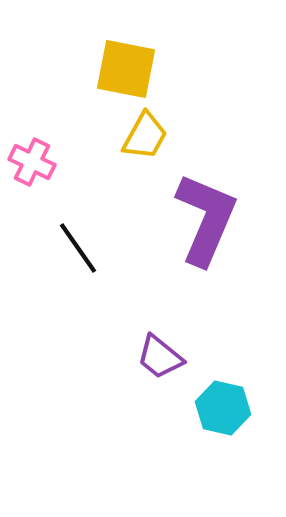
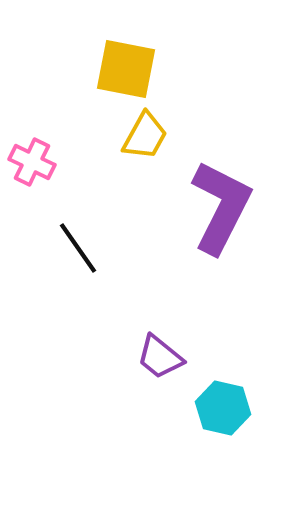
purple L-shape: moved 15 px right, 12 px up; rotated 4 degrees clockwise
